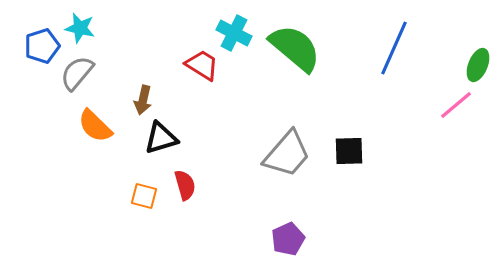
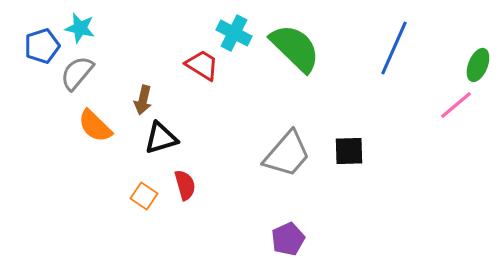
green semicircle: rotated 4 degrees clockwise
orange square: rotated 20 degrees clockwise
